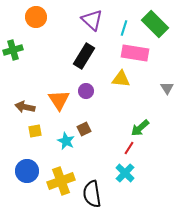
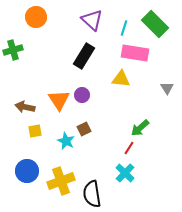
purple circle: moved 4 px left, 4 px down
